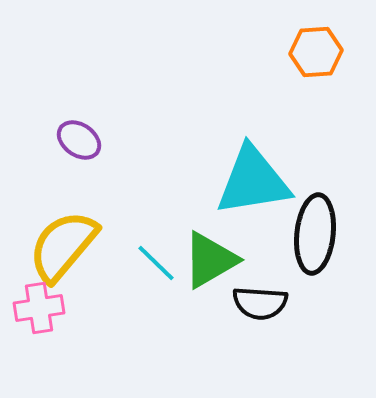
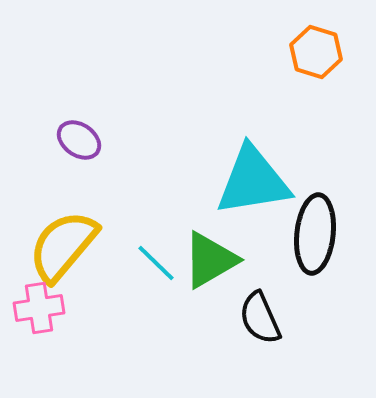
orange hexagon: rotated 21 degrees clockwise
black semicircle: moved 15 px down; rotated 62 degrees clockwise
